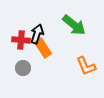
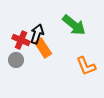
red cross: rotated 18 degrees clockwise
gray circle: moved 7 px left, 8 px up
